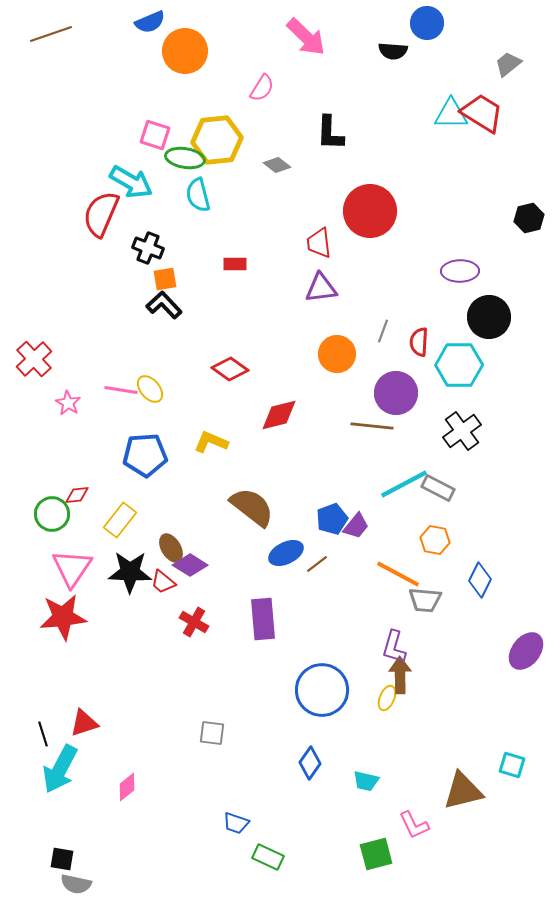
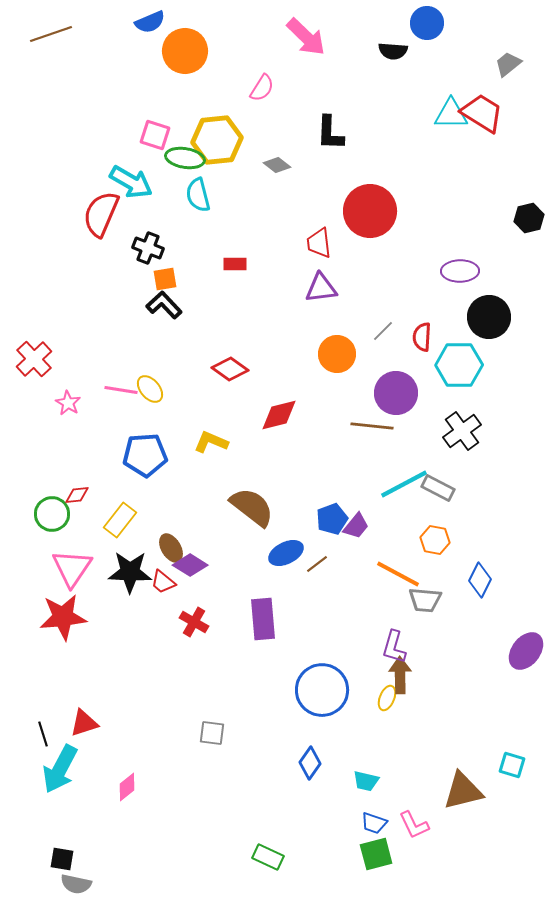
gray line at (383, 331): rotated 25 degrees clockwise
red semicircle at (419, 342): moved 3 px right, 5 px up
blue trapezoid at (236, 823): moved 138 px right
